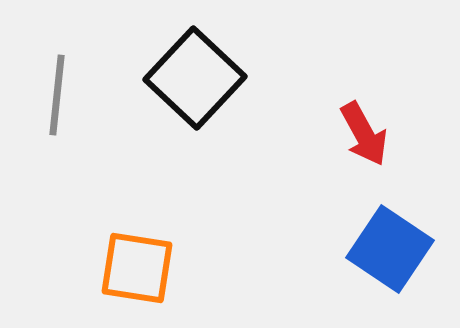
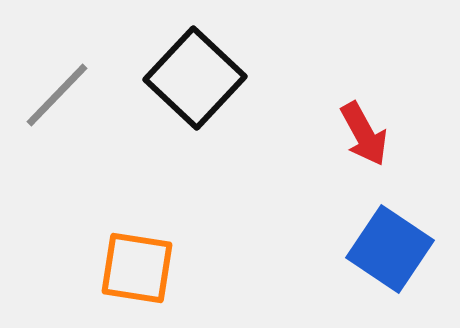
gray line: rotated 38 degrees clockwise
